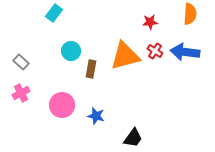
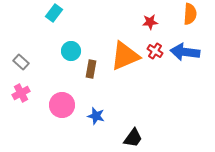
orange triangle: rotated 8 degrees counterclockwise
